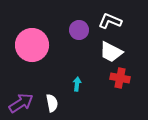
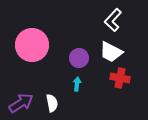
white L-shape: moved 3 px right, 1 px up; rotated 70 degrees counterclockwise
purple circle: moved 28 px down
